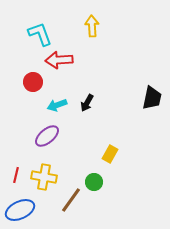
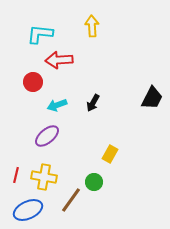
cyan L-shape: rotated 64 degrees counterclockwise
black trapezoid: rotated 15 degrees clockwise
black arrow: moved 6 px right
blue ellipse: moved 8 px right
